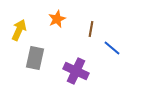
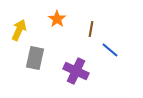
orange star: rotated 12 degrees counterclockwise
blue line: moved 2 px left, 2 px down
